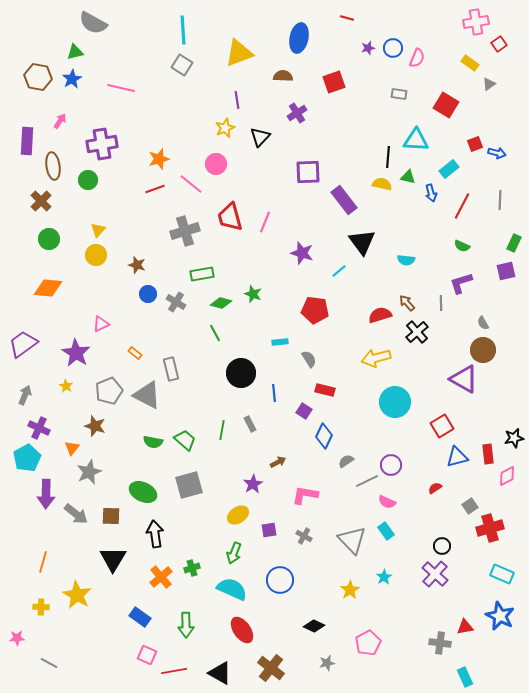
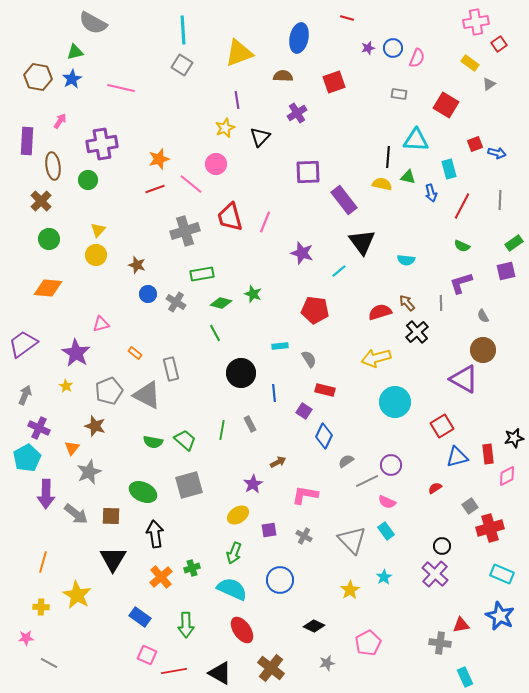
cyan rectangle at (449, 169): rotated 66 degrees counterclockwise
green rectangle at (514, 243): rotated 30 degrees clockwise
red semicircle at (380, 315): moved 3 px up
gray semicircle at (483, 323): moved 7 px up
pink triangle at (101, 324): rotated 12 degrees clockwise
cyan rectangle at (280, 342): moved 4 px down
red triangle at (465, 627): moved 4 px left, 2 px up
pink star at (17, 638): moved 9 px right
